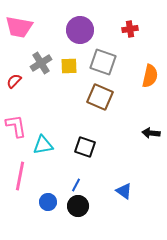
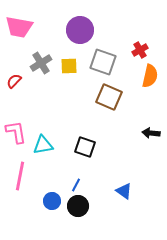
red cross: moved 10 px right, 21 px down; rotated 21 degrees counterclockwise
brown square: moved 9 px right
pink L-shape: moved 6 px down
blue circle: moved 4 px right, 1 px up
